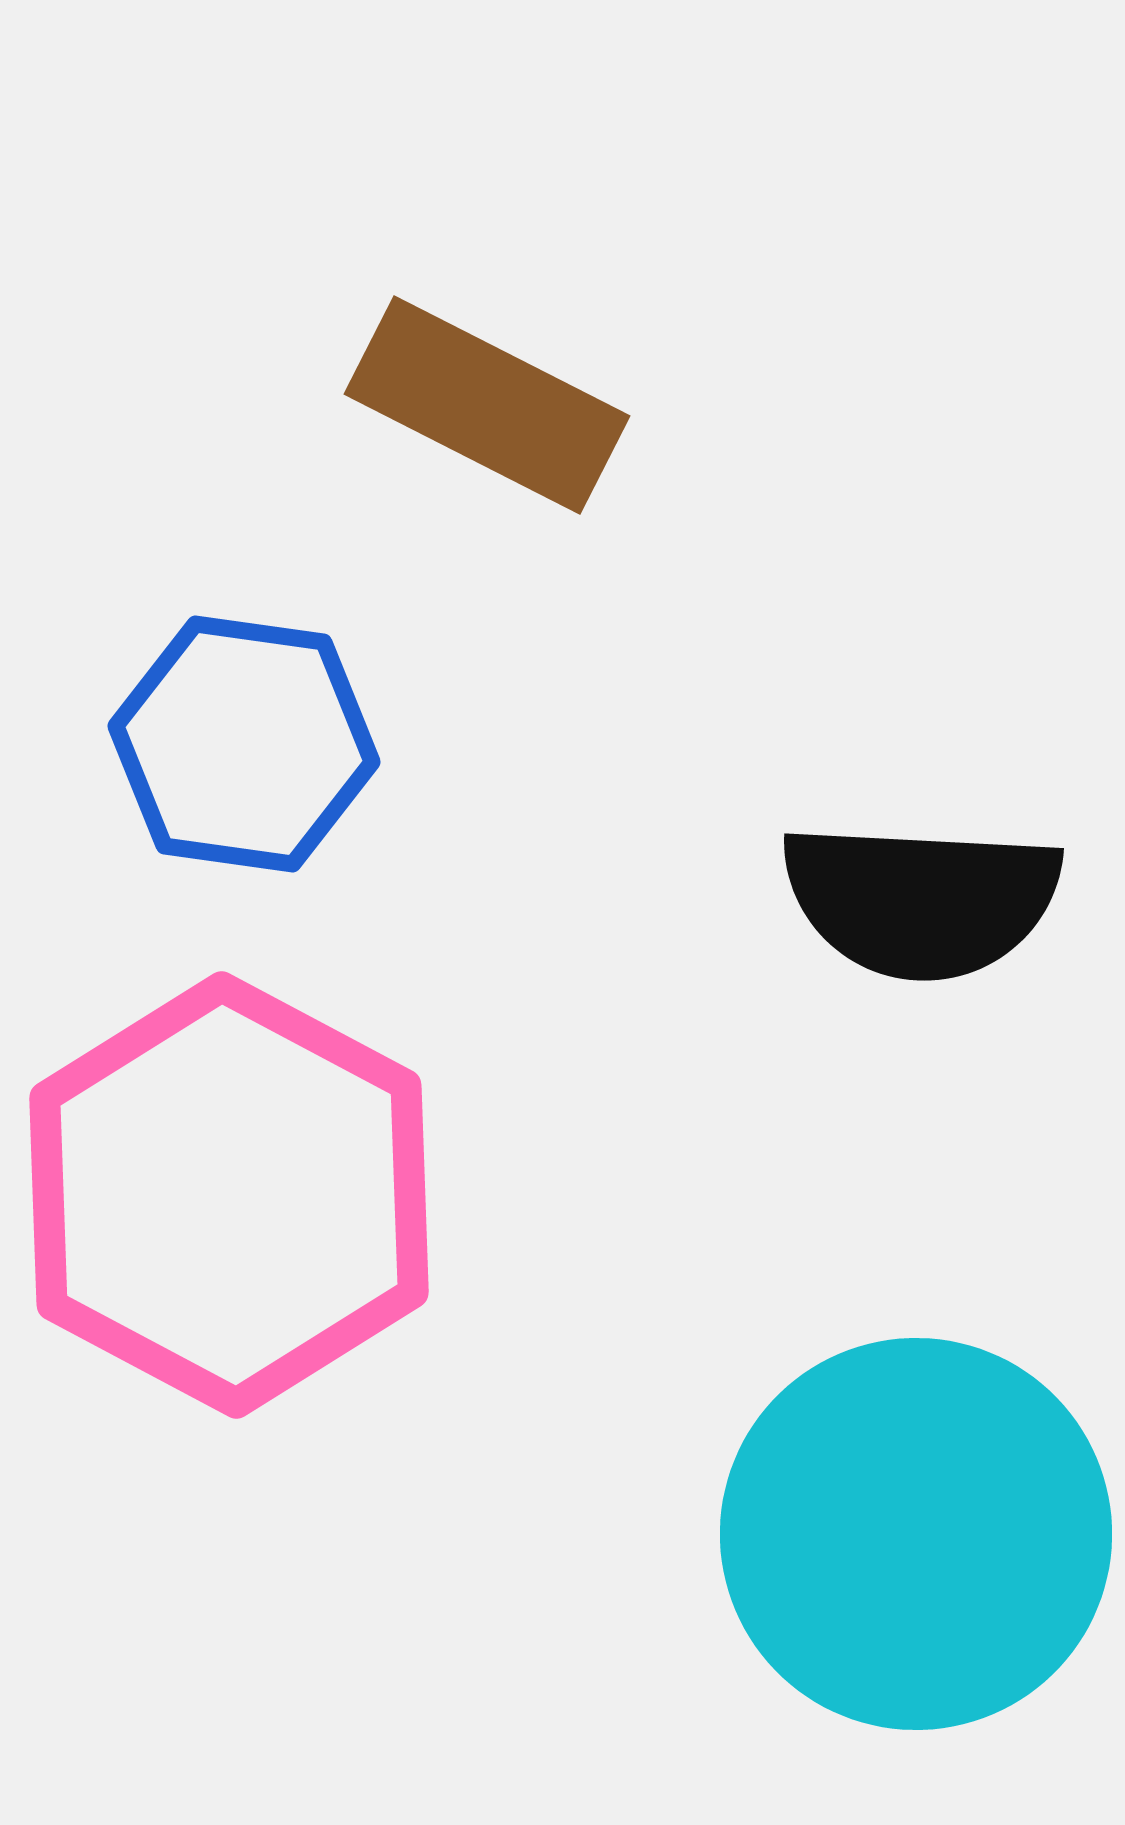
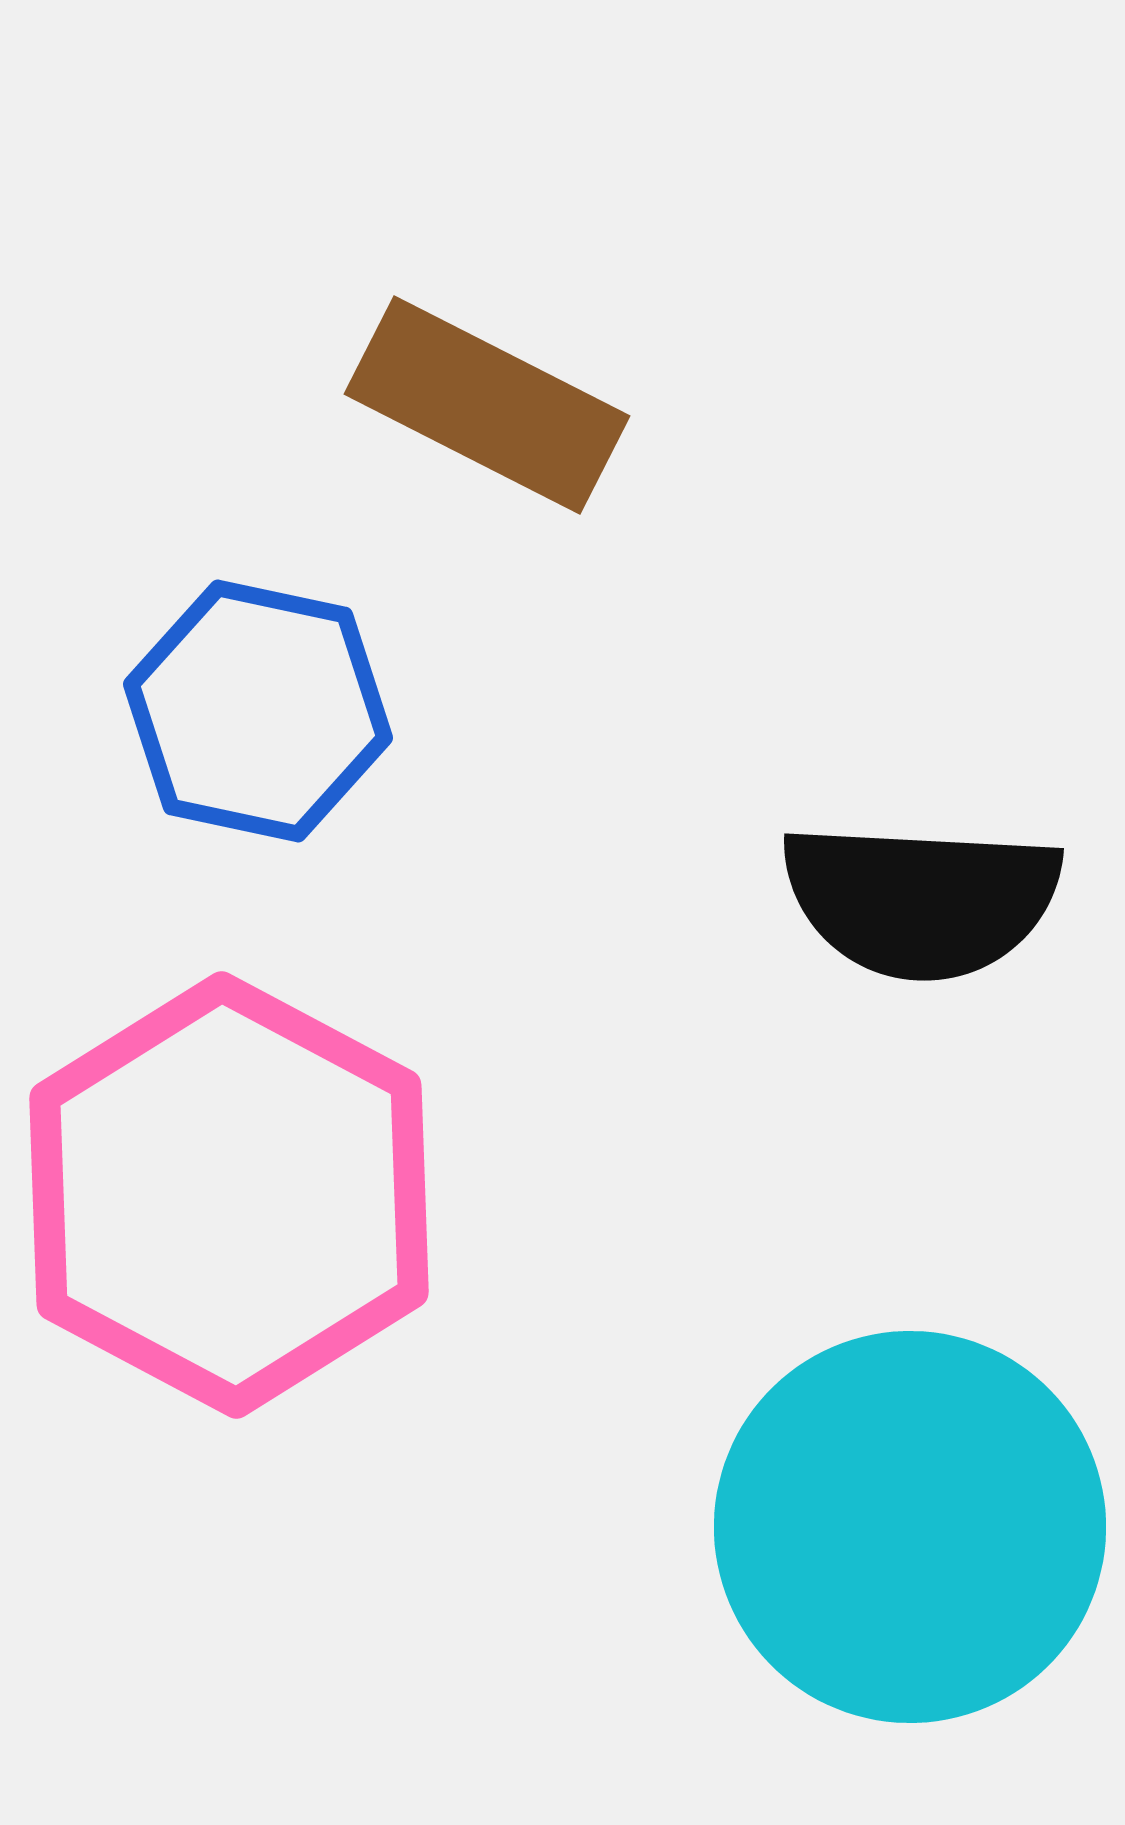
blue hexagon: moved 14 px right, 33 px up; rotated 4 degrees clockwise
cyan circle: moved 6 px left, 7 px up
